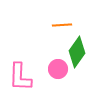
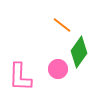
orange line: rotated 42 degrees clockwise
green diamond: moved 2 px right
